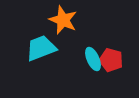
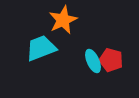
orange star: rotated 24 degrees clockwise
cyan ellipse: moved 2 px down
